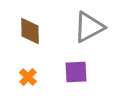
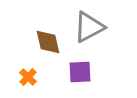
brown diamond: moved 18 px right, 11 px down; rotated 12 degrees counterclockwise
purple square: moved 4 px right
